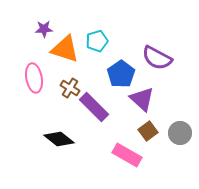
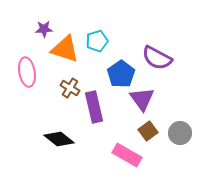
pink ellipse: moved 7 px left, 6 px up
purple triangle: rotated 12 degrees clockwise
purple rectangle: rotated 32 degrees clockwise
